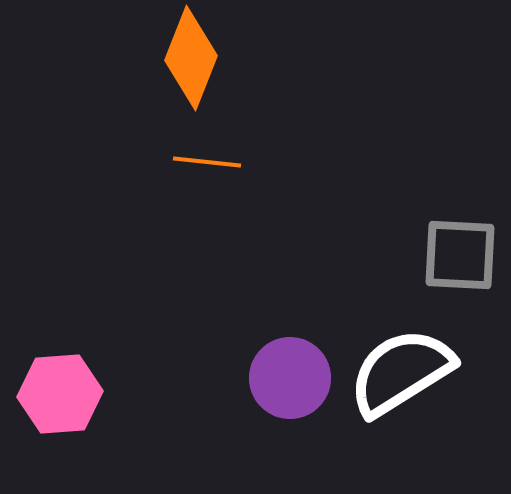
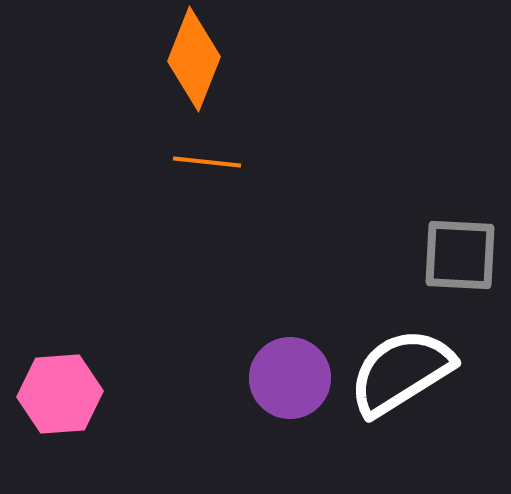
orange diamond: moved 3 px right, 1 px down
